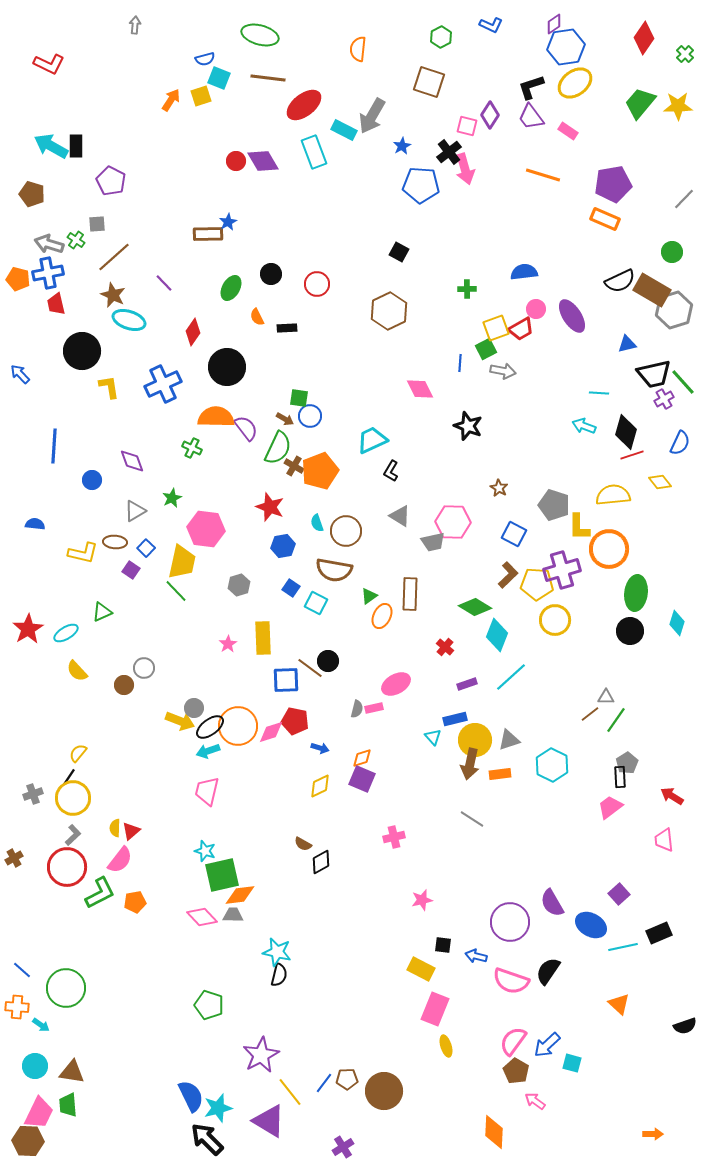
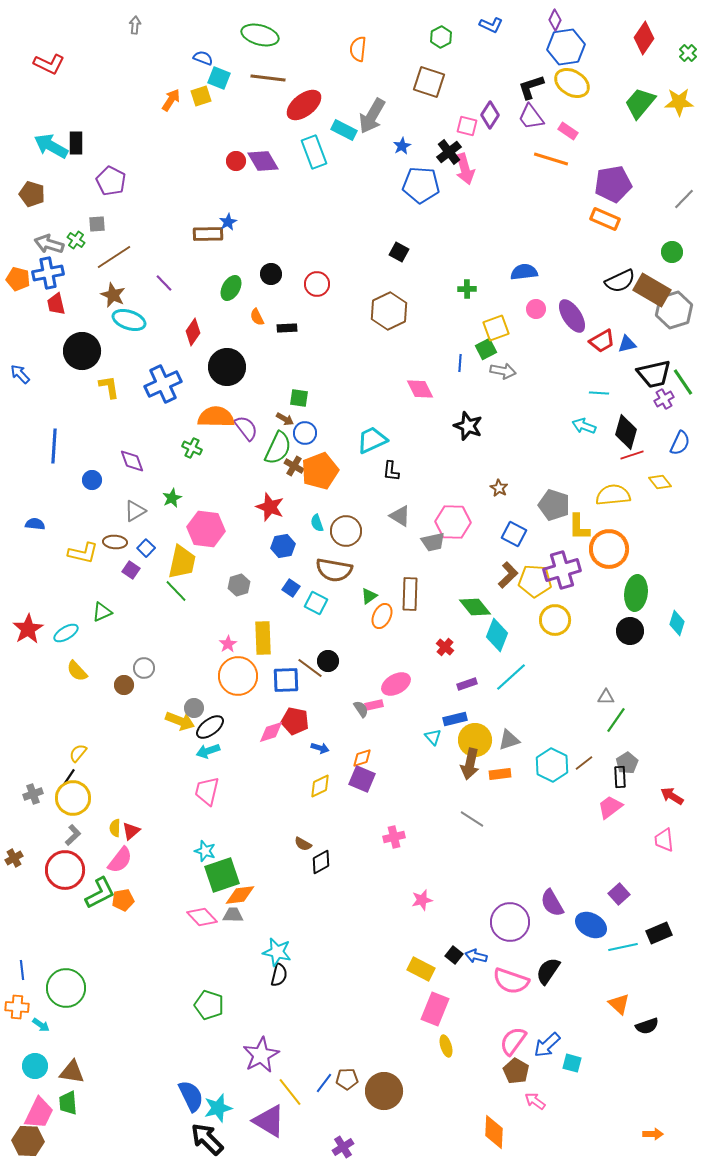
purple diamond at (554, 24): moved 1 px right, 4 px up; rotated 30 degrees counterclockwise
green cross at (685, 54): moved 3 px right, 1 px up
blue semicircle at (205, 59): moved 2 px left, 1 px up; rotated 144 degrees counterclockwise
yellow ellipse at (575, 83): moved 3 px left; rotated 68 degrees clockwise
yellow star at (678, 106): moved 1 px right, 4 px up
black rectangle at (76, 146): moved 3 px up
orange line at (543, 175): moved 8 px right, 16 px up
brown line at (114, 257): rotated 9 degrees clockwise
red trapezoid at (521, 329): moved 81 px right, 12 px down
green line at (683, 382): rotated 8 degrees clockwise
blue circle at (310, 416): moved 5 px left, 17 px down
black L-shape at (391, 471): rotated 25 degrees counterclockwise
yellow pentagon at (537, 584): moved 2 px left, 3 px up
green diamond at (475, 607): rotated 20 degrees clockwise
pink rectangle at (374, 708): moved 3 px up
gray semicircle at (357, 709): moved 4 px right; rotated 48 degrees counterclockwise
brown line at (590, 714): moved 6 px left, 49 px down
orange circle at (238, 726): moved 50 px up
red circle at (67, 867): moved 2 px left, 3 px down
green square at (222, 875): rotated 6 degrees counterclockwise
orange pentagon at (135, 902): moved 12 px left, 2 px up
black square at (443, 945): moved 11 px right, 10 px down; rotated 30 degrees clockwise
blue line at (22, 970): rotated 42 degrees clockwise
black semicircle at (685, 1026): moved 38 px left
green trapezoid at (68, 1105): moved 2 px up
